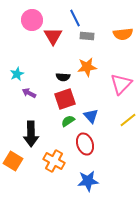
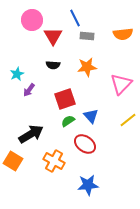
black semicircle: moved 10 px left, 12 px up
purple arrow: moved 3 px up; rotated 80 degrees counterclockwise
black arrow: rotated 120 degrees counterclockwise
red ellipse: rotated 35 degrees counterclockwise
blue star: moved 4 px down
